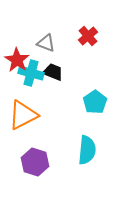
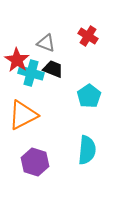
red cross: rotated 18 degrees counterclockwise
black trapezoid: moved 3 px up
cyan pentagon: moved 6 px left, 6 px up
